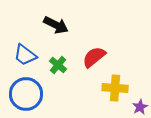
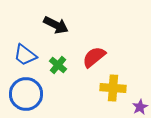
yellow cross: moved 2 px left
